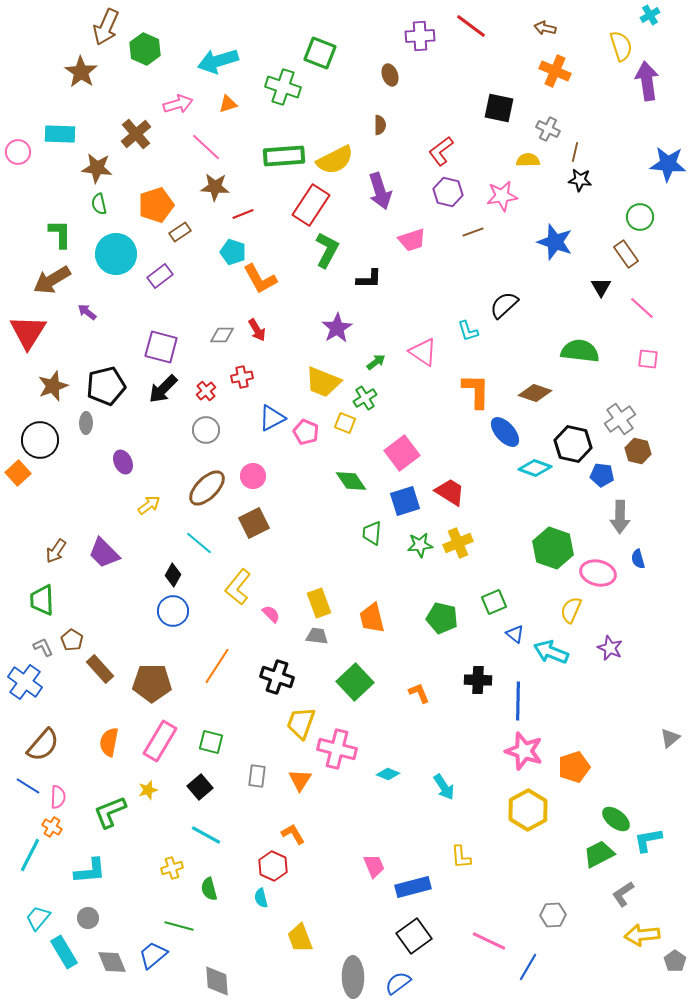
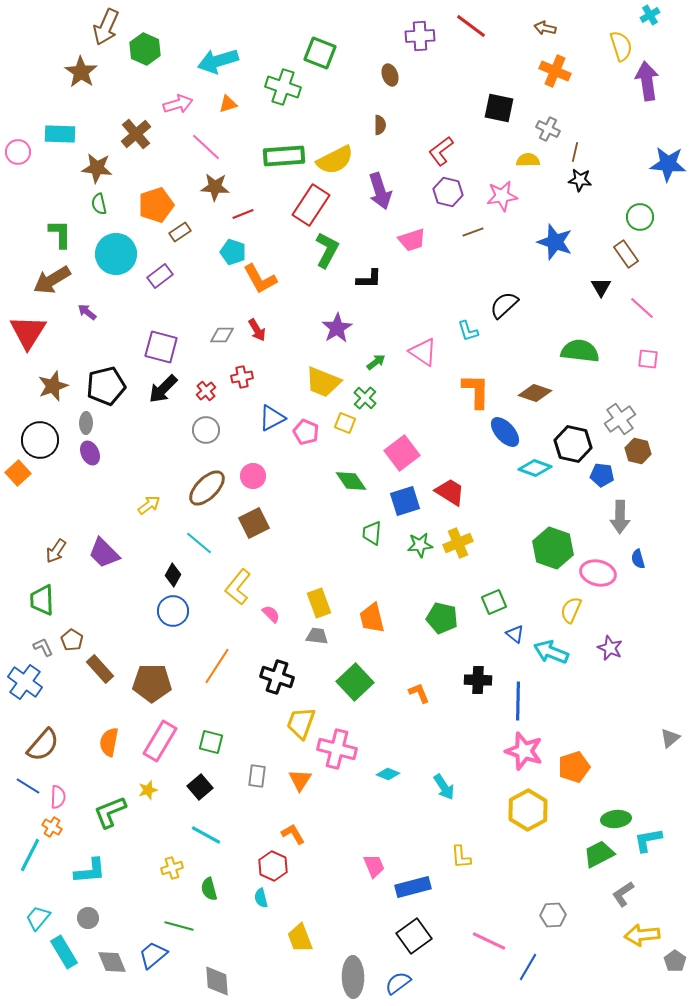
green cross at (365, 398): rotated 15 degrees counterclockwise
purple ellipse at (123, 462): moved 33 px left, 9 px up
green ellipse at (616, 819): rotated 44 degrees counterclockwise
